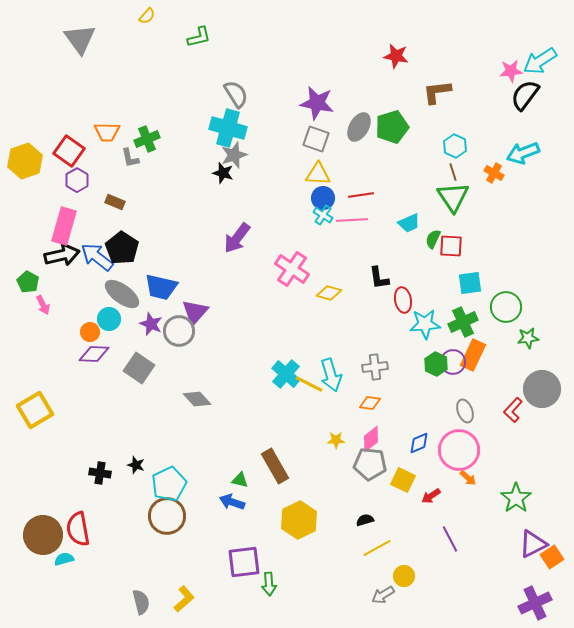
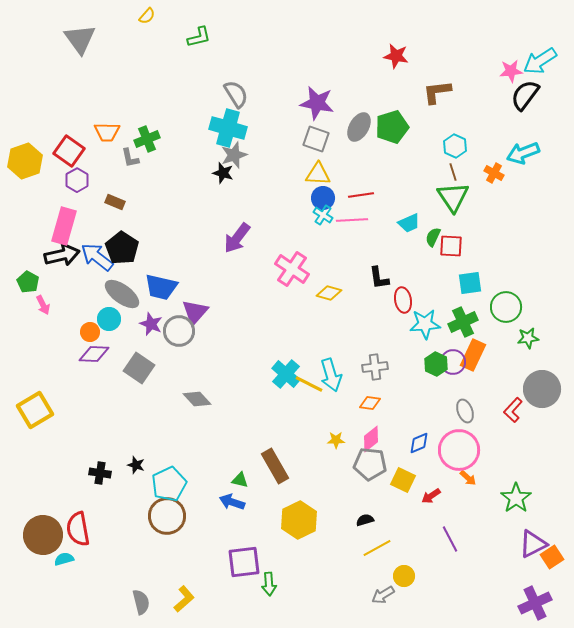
green semicircle at (433, 239): moved 2 px up
